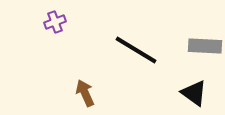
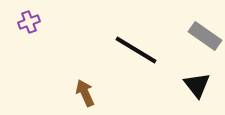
purple cross: moved 26 px left
gray rectangle: moved 10 px up; rotated 32 degrees clockwise
black triangle: moved 3 px right, 8 px up; rotated 16 degrees clockwise
